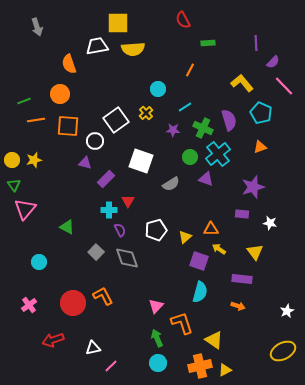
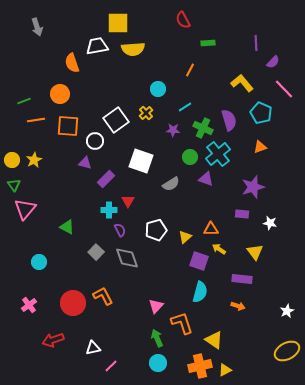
orange semicircle at (69, 64): moved 3 px right, 1 px up
pink line at (284, 86): moved 3 px down
yellow star at (34, 160): rotated 14 degrees counterclockwise
yellow ellipse at (283, 351): moved 4 px right
